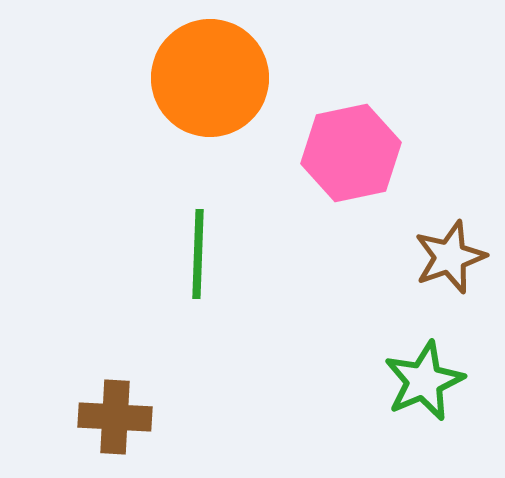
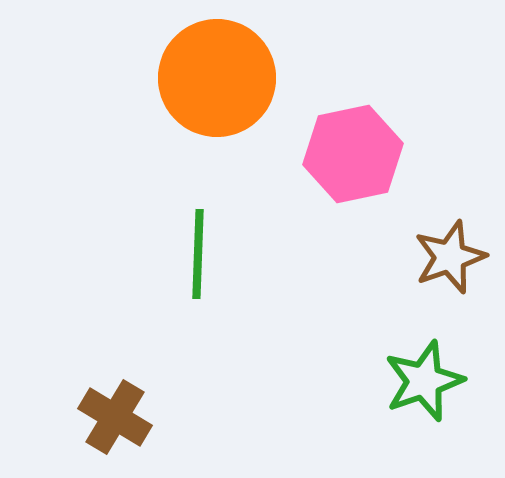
orange circle: moved 7 px right
pink hexagon: moved 2 px right, 1 px down
green star: rotated 4 degrees clockwise
brown cross: rotated 28 degrees clockwise
